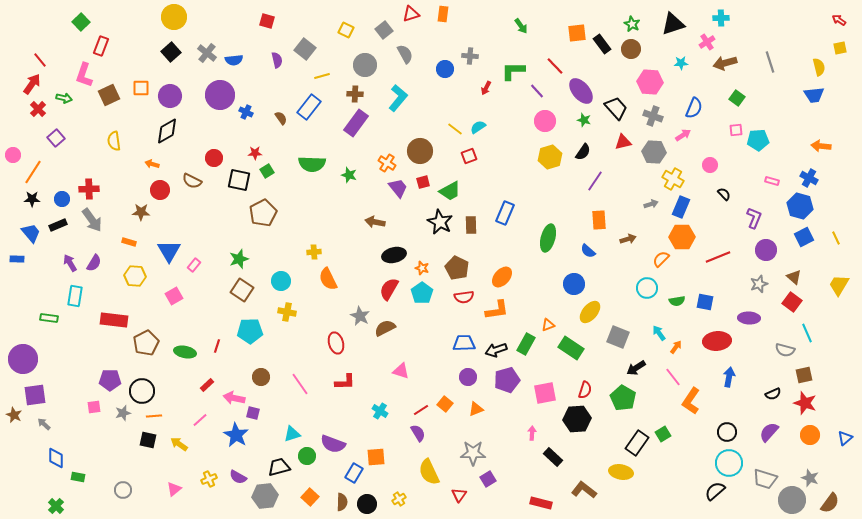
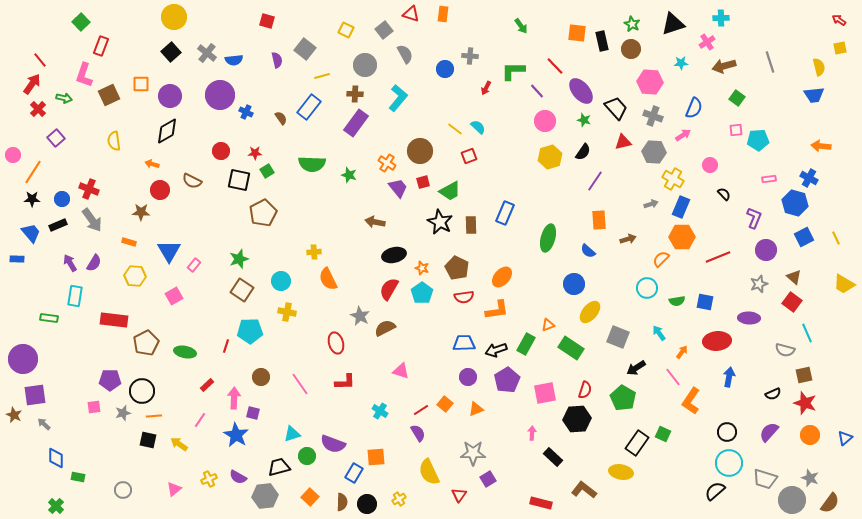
red triangle at (411, 14): rotated 36 degrees clockwise
orange square at (577, 33): rotated 12 degrees clockwise
black rectangle at (602, 44): moved 3 px up; rotated 24 degrees clockwise
brown arrow at (725, 63): moved 1 px left, 3 px down
orange square at (141, 88): moved 4 px up
cyan semicircle at (478, 127): rotated 77 degrees clockwise
red circle at (214, 158): moved 7 px right, 7 px up
pink rectangle at (772, 181): moved 3 px left, 2 px up; rotated 24 degrees counterclockwise
red cross at (89, 189): rotated 24 degrees clockwise
blue hexagon at (800, 206): moved 5 px left, 3 px up
yellow trapezoid at (839, 285): moved 5 px right, 1 px up; rotated 90 degrees counterclockwise
red line at (217, 346): moved 9 px right
orange arrow at (676, 347): moved 6 px right, 5 px down
purple pentagon at (507, 380): rotated 15 degrees counterclockwise
pink arrow at (234, 398): rotated 80 degrees clockwise
pink line at (200, 420): rotated 14 degrees counterclockwise
green square at (663, 434): rotated 35 degrees counterclockwise
